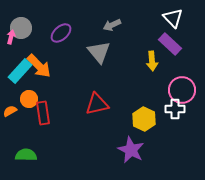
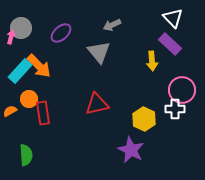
green semicircle: rotated 85 degrees clockwise
